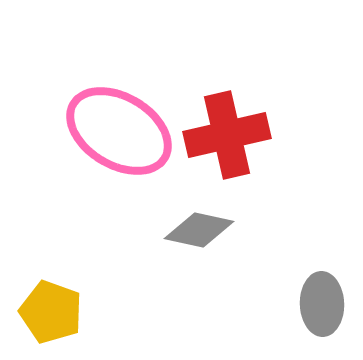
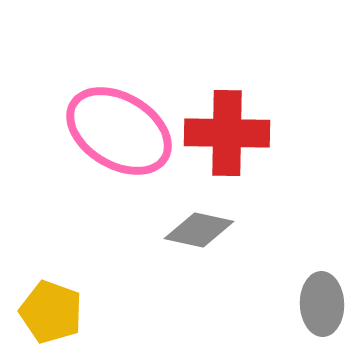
red cross: moved 2 px up; rotated 14 degrees clockwise
